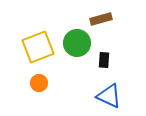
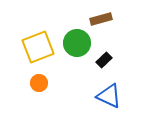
black rectangle: rotated 42 degrees clockwise
